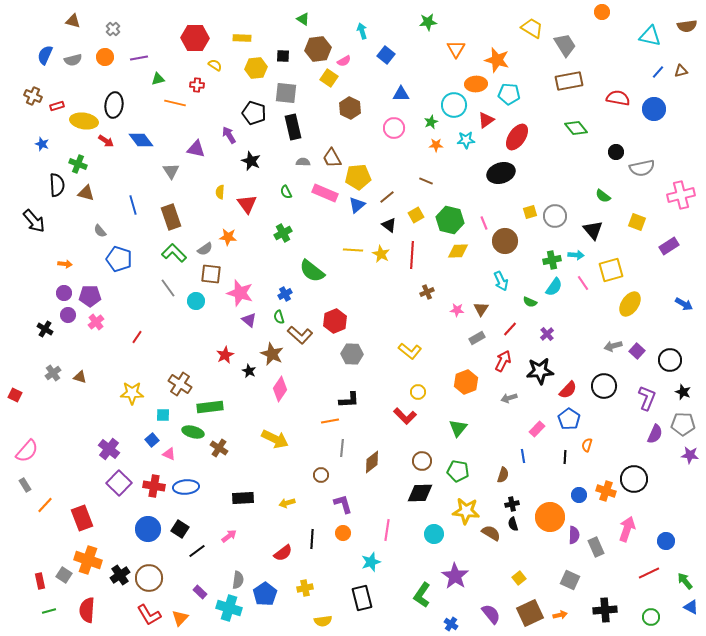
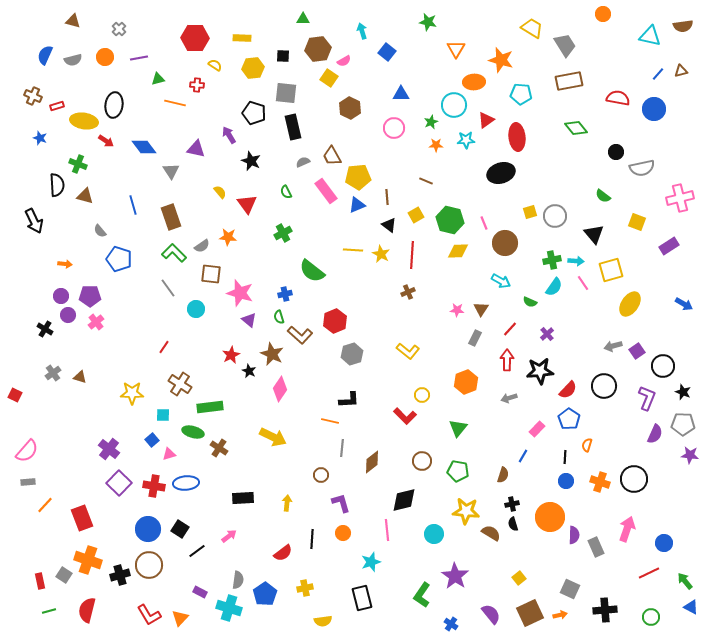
orange circle at (602, 12): moved 1 px right, 2 px down
green triangle at (303, 19): rotated 32 degrees counterclockwise
green star at (428, 22): rotated 18 degrees clockwise
brown semicircle at (687, 26): moved 4 px left
gray cross at (113, 29): moved 6 px right
blue square at (386, 55): moved 1 px right, 3 px up
orange star at (497, 60): moved 4 px right
yellow hexagon at (256, 68): moved 3 px left
blue line at (658, 72): moved 2 px down
orange ellipse at (476, 84): moved 2 px left, 2 px up
cyan pentagon at (509, 94): moved 12 px right
red ellipse at (517, 137): rotated 40 degrees counterclockwise
blue diamond at (141, 140): moved 3 px right, 7 px down
blue star at (42, 144): moved 2 px left, 6 px up
brown trapezoid at (332, 158): moved 2 px up
gray semicircle at (303, 162): rotated 24 degrees counterclockwise
yellow semicircle at (220, 192): rotated 136 degrees clockwise
brown triangle at (86, 193): moved 1 px left, 3 px down
pink rectangle at (325, 193): moved 1 px right, 2 px up; rotated 30 degrees clockwise
pink cross at (681, 195): moved 1 px left, 3 px down
brown line at (387, 197): rotated 56 degrees counterclockwise
blue triangle at (357, 205): rotated 18 degrees clockwise
black arrow at (34, 221): rotated 15 degrees clockwise
black triangle at (593, 230): moved 1 px right, 4 px down
brown circle at (505, 241): moved 2 px down
gray semicircle at (205, 249): moved 3 px left, 3 px up
cyan arrow at (576, 255): moved 6 px down
cyan arrow at (501, 281): rotated 36 degrees counterclockwise
brown cross at (427, 292): moved 19 px left
purple circle at (64, 293): moved 3 px left, 3 px down
blue cross at (285, 294): rotated 16 degrees clockwise
cyan circle at (196, 301): moved 8 px down
red line at (137, 337): moved 27 px right, 10 px down
gray rectangle at (477, 338): moved 2 px left; rotated 35 degrees counterclockwise
yellow L-shape at (410, 351): moved 2 px left
purple square at (637, 351): rotated 14 degrees clockwise
gray hexagon at (352, 354): rotated 20 degrees counterclockwise
red star at (225, 355): moved 6 px right
black circle at (670, 360): moved 7 px left, 6 px down
red arrow at (503, 361): moved 4 px right, 1 px up; rotated 25 degrees counterclockwise
yellow circle at (418, 392): moved 4 px right, 3 px down
orange line at (330, 421): rotated 24 degrees clockwise
yellow arrow at (275, 439): moved 2 px left, 2 px up
pink triangle at (169, 454): rotated 40 degrees counterclockwise
blue line at (523, 456): rotated 40 degrees clockwise
gray rectangle at (25, 485): moved 3 px right, 3 px up; rotated 64 degrees counterclockwise
blue ellipse at (186, 487): moved 4 px up
orange cross at (606, 491): moved 6 px left, 9 px up
black diamond at (420, 493): moved 16 px left, 7 px down; rotated 12 degrees counterclockwise
blue circle at (579, 495): moved 13 px left, 14 px up
yellow arrow at (287, 503): rotated 112 degrees clockwise
purple L-shape at (343, 504): moved 2 px left, 1 px up
pink line at (387, 530): rotated 15 degrees counterclockwise
blue circle at (666, 541): moved 2 px left, 2 px down
black cross at (120, 575): rotated 18 degrees clockwise
brown circle at (149, 578): moved 13 px up
gray square at (570, 580): moved 9 px down
purple rectangle at (200, 592): rotated 16 degrees counterclockwise
red semicircle at (87, 610): rotated 10 degrees clockwise
